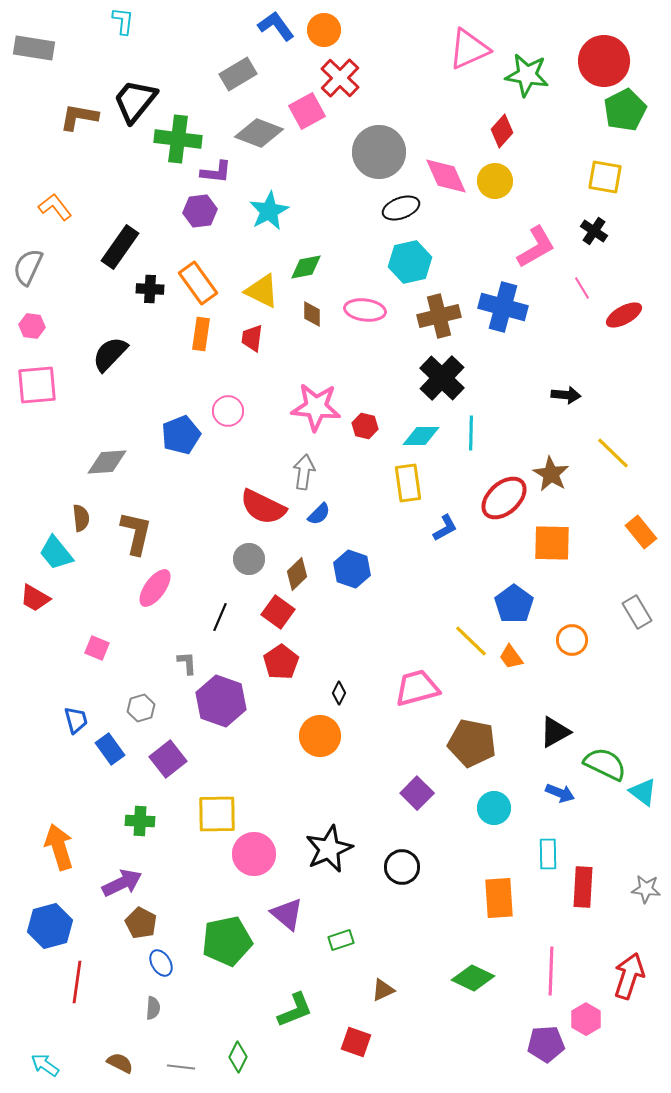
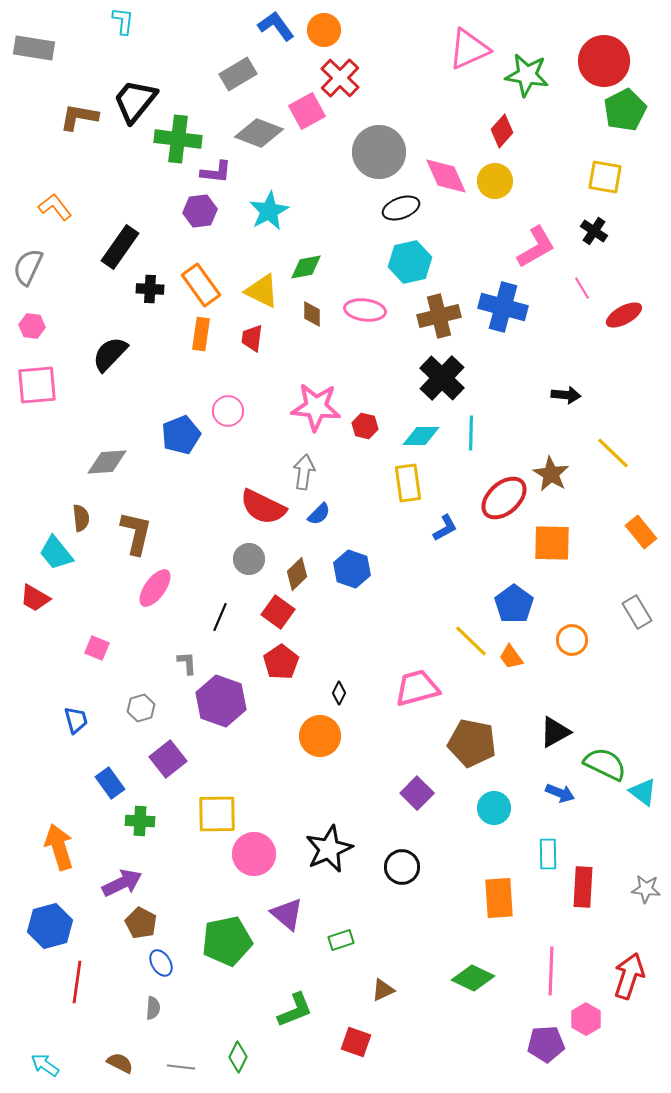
orange rectangle at (198, 283): moved 3 px right, 2 px down
blue rectangle at (110, 749): moved 34 px down
